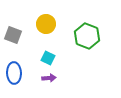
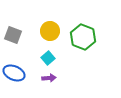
yellow circle: moved 4 px right, 7 px down
green hexagon: moved 4 px left, 1 px down
cyan square: rotated 24 degrees clockwise
blue ellipse: rotated 65 degrees counterclockwise
